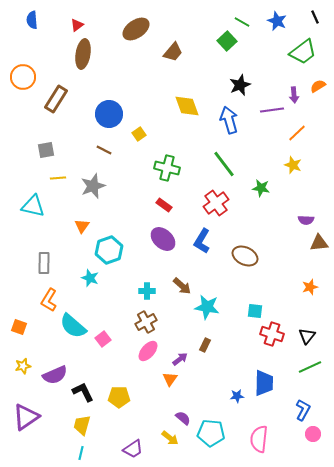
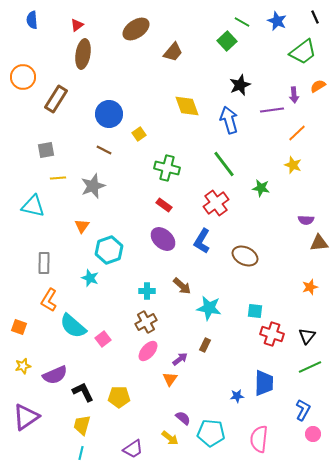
cyan star at (207, 307): moved 2 px right, 1 px down
